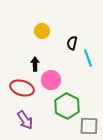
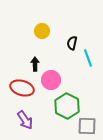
gray square: moved 2 px left
